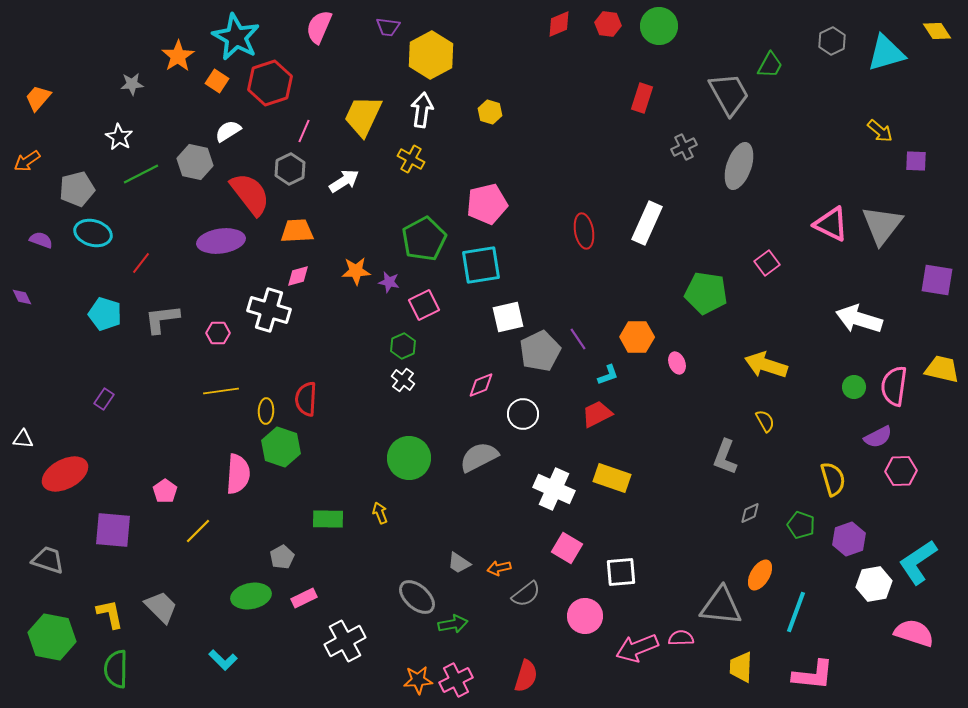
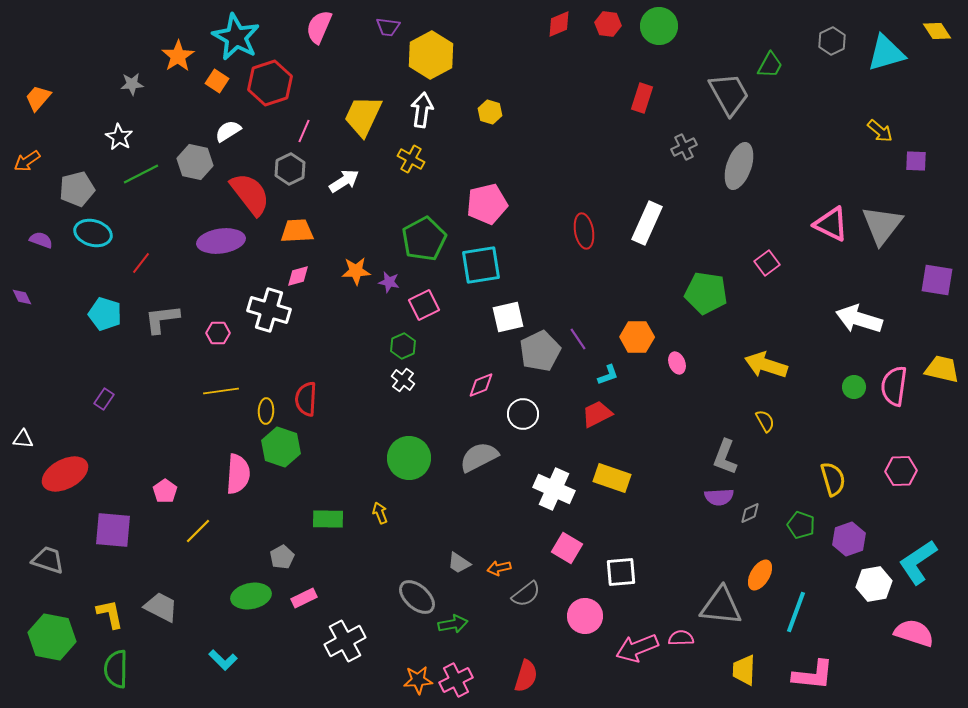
purple semicircle at (878, 437): moved 159 px left, 60 px down; rotated 24 degrees clockwise
gray trapezoid at (161, 607): rotated 18 degrees counterclockwise
yellow trapezoid at (741, 667): moved 3 px right, 3 px down
